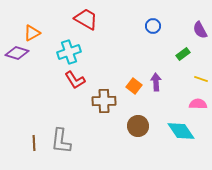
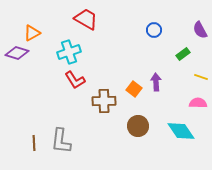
blue circle: moved 1 px right, 4 px down
yellow line: moved 2 px up
orange square: moved 3 px down
pink semicircle: moved 1 px up
